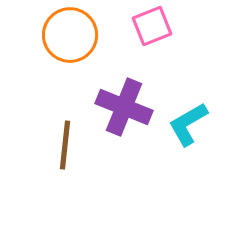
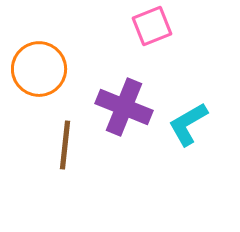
orange circle: moved 31 px left, 34 px down
